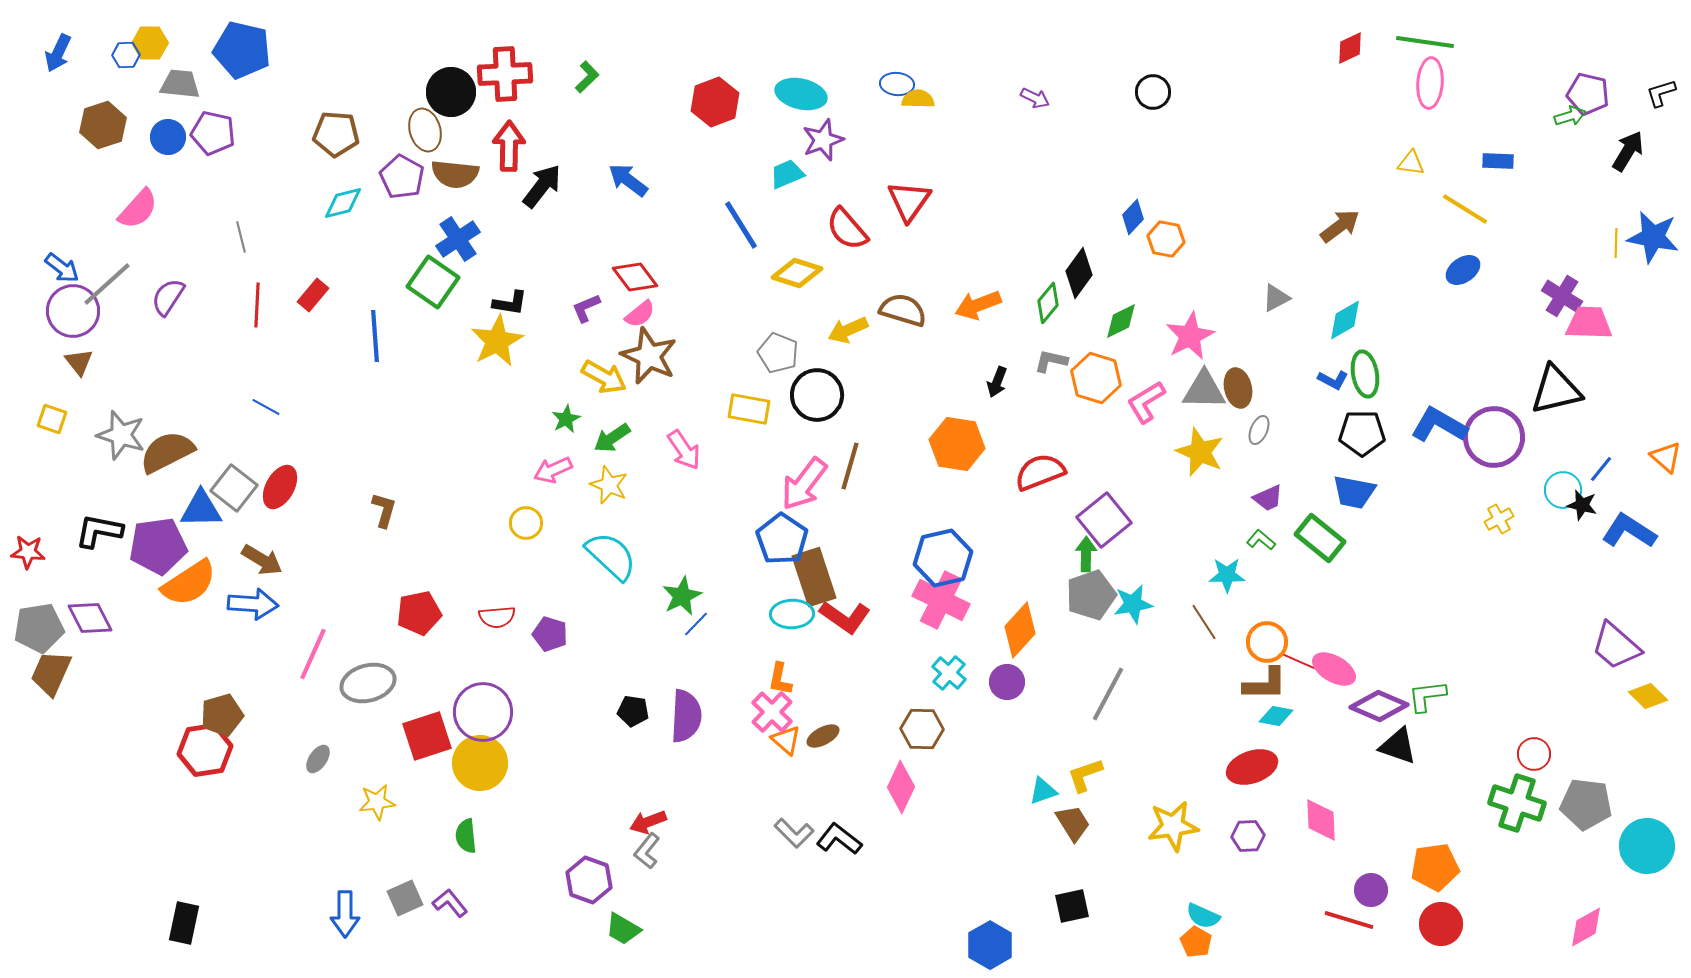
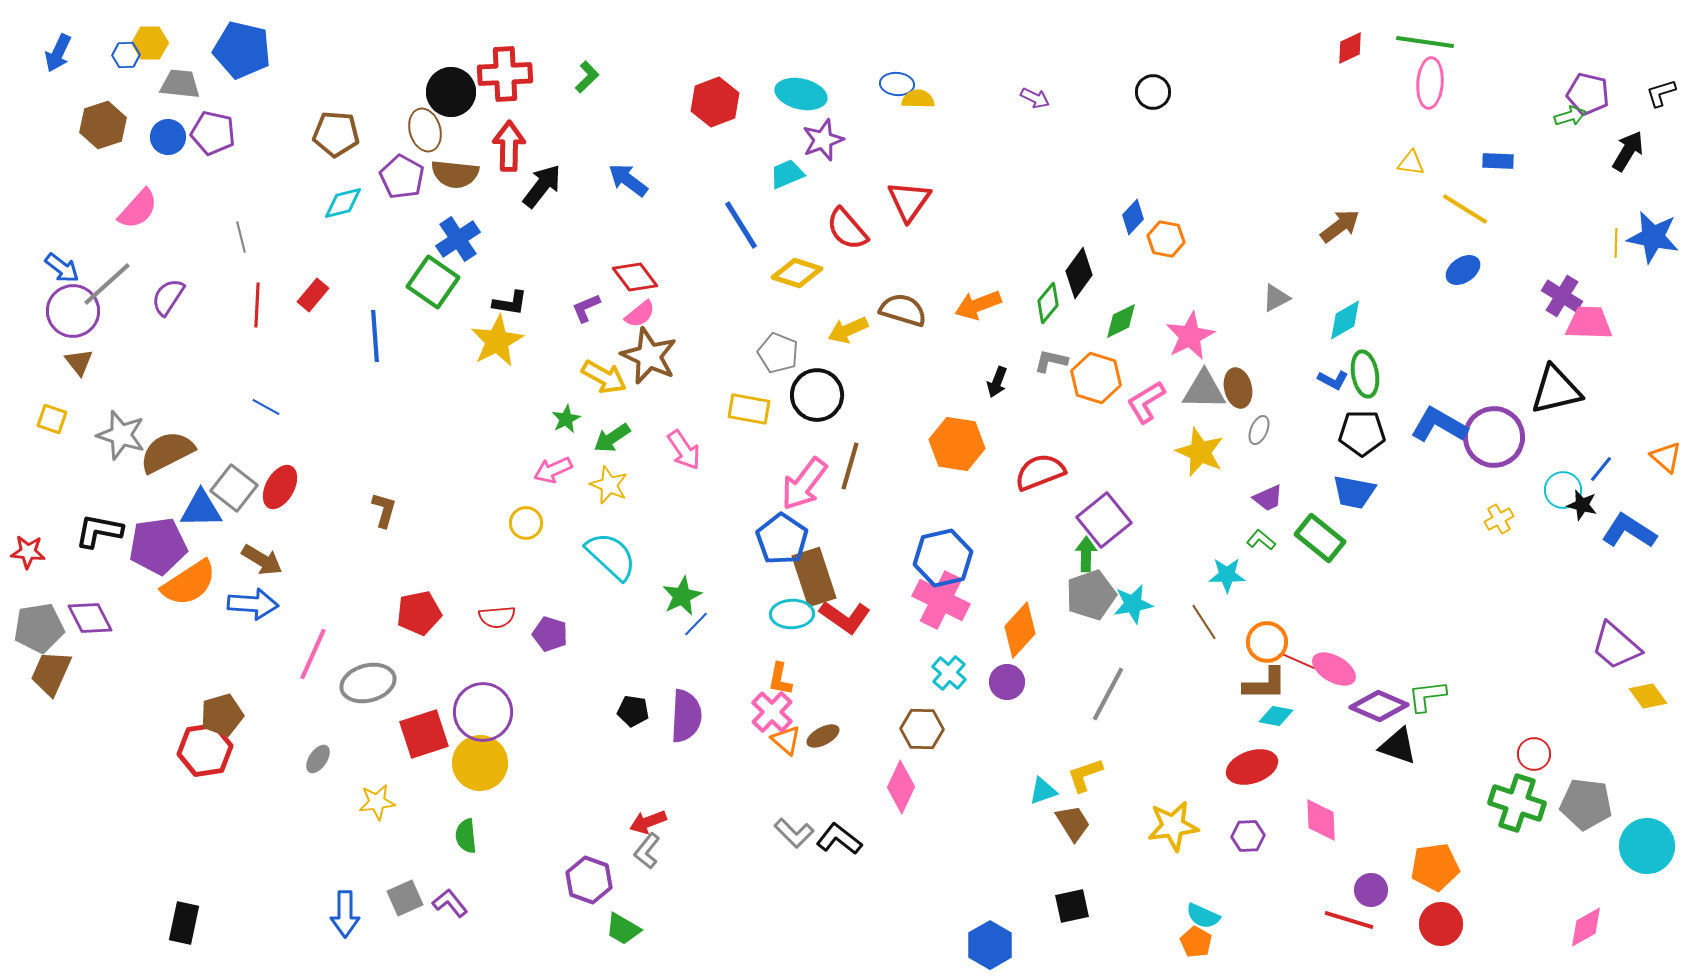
yellow diamond at (1648, 696): rotated 9 degrees clockwise
red square at (427, 736): moved 3 px left, 2 px up
